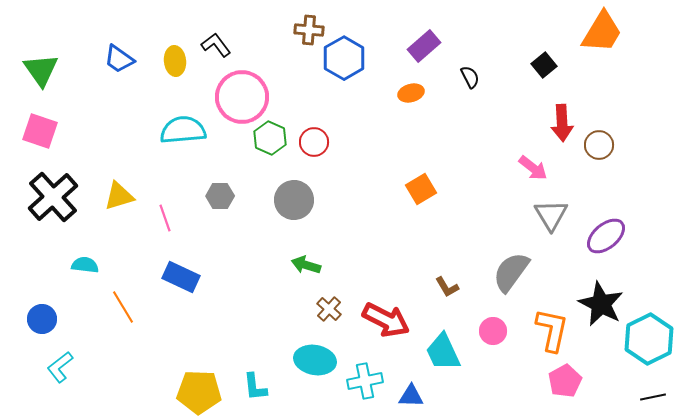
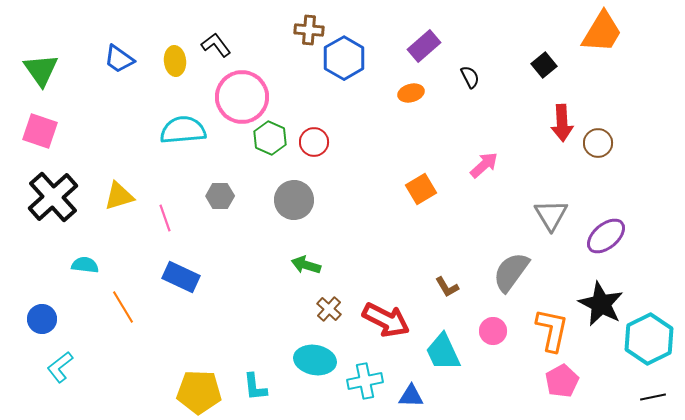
brown circle at (599, 145): moved 1 px left, 2 px up
pink arrow at (533, 168): moved 49 px left, 3 px up; rotated 80 degrees counterclockwise
pink pentagon at (565, 381): moved 3 px left
